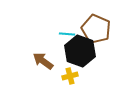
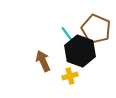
cyan line: rotated 49 degrees clockwise
brown arrow: rotated 30 degrees clockwise
